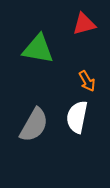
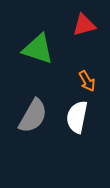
red triangle: moved 1 px down
green triangle: rotated 8 degrees clockwise
gray semicircle: moved 1 px left, 9 px up
